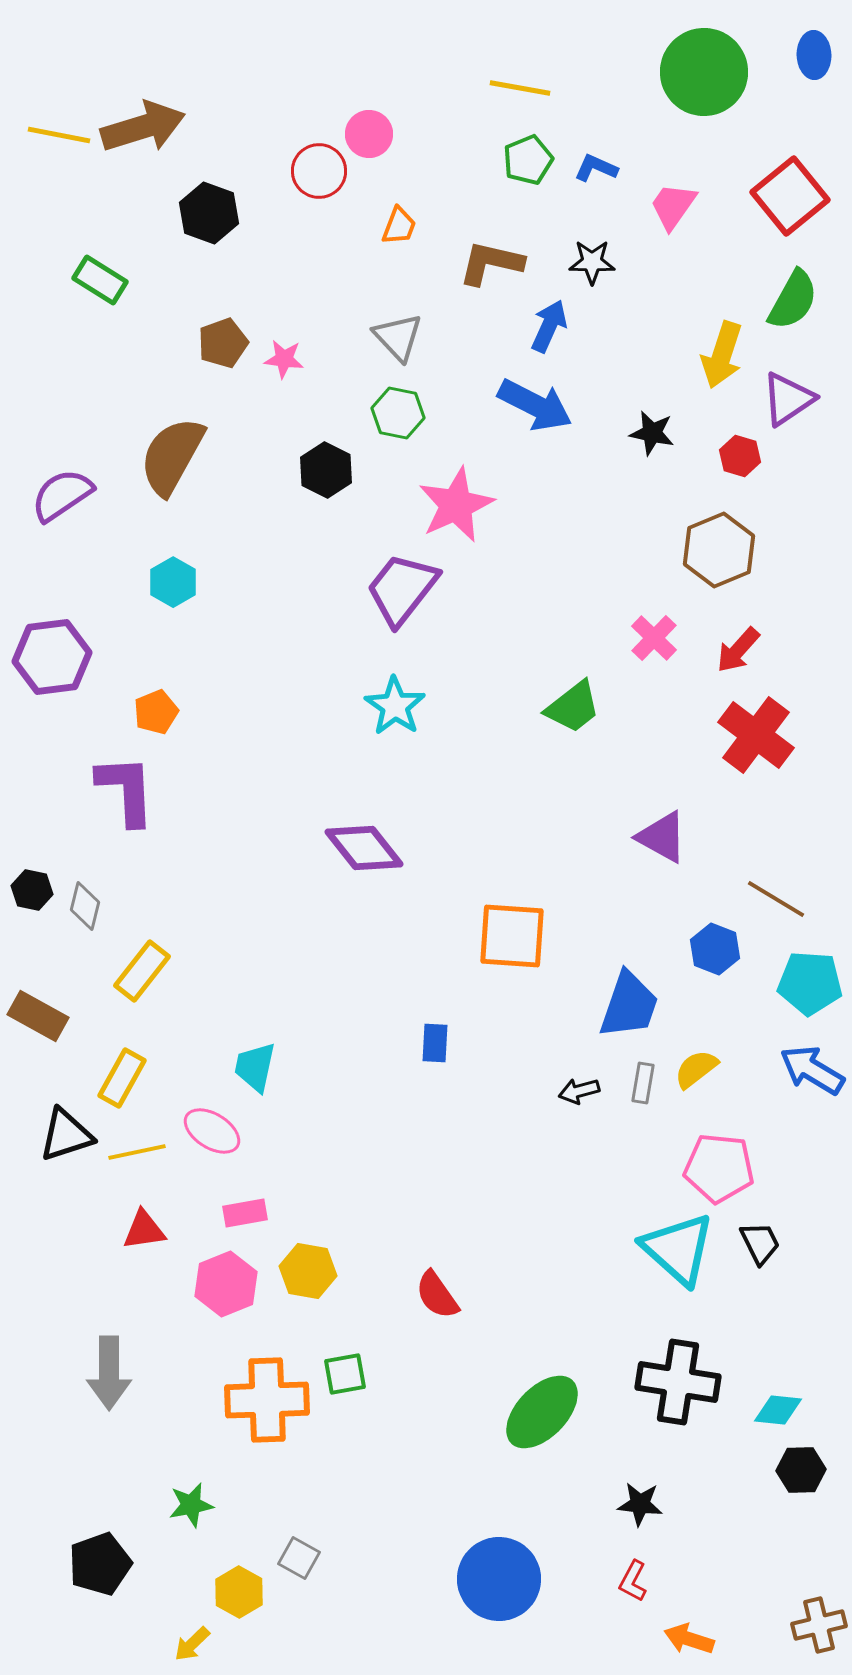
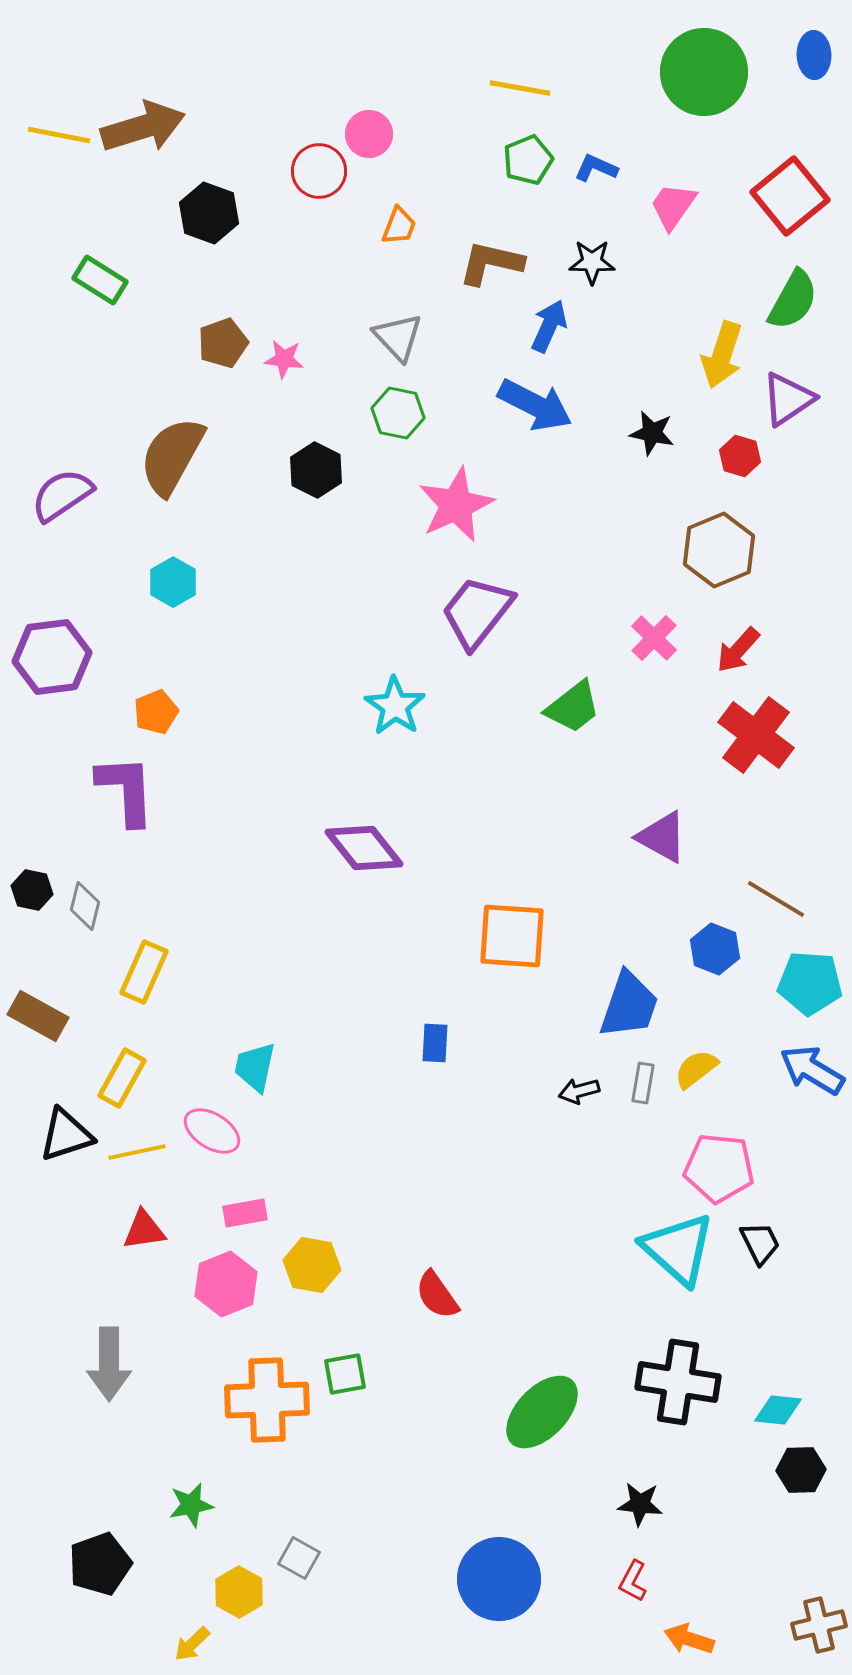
black hexagon at (326, 470): moved 10 px left
purple trapezoid at (402, 589): moved 75 px right, 23 px down
yellow rectangle at (142, 971): moved 2 px right, 1 px down; rotated 14 degrees counterclockwise
yellow hexagon at (308, 1271): moved 4 px right, 6 px up
gray arrow at (109, 1373): moved 9 px up
